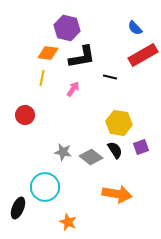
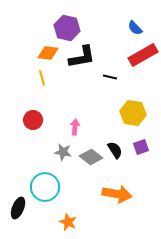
yellow line: rotated 28 degrees counterclockwise
pink arrow: moved 2 px right, 38 px down; rotated 28 degrees counterclockwise
red circle: moved 8 px right, 5 px down
yellow hexagon: moved 14 px right, 10 px up
